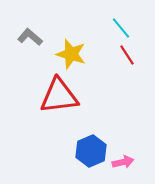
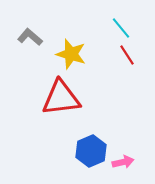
red triangle: moved 2 px right, 2 px down
